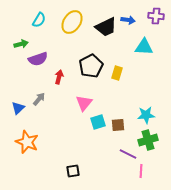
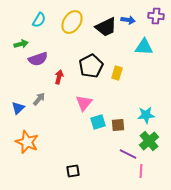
green cross: moved 1 px right, 1 px down; rotated 24 degrees counterclockwise
